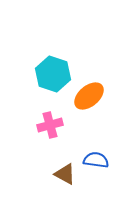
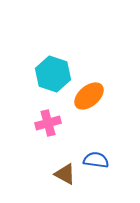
pink cross: moved 2 px left, 2 px up
